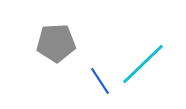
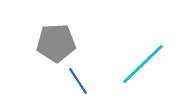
blue line: moved 22 px left
